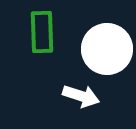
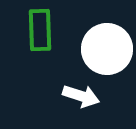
green rectangle: moved 2 px left, 2 px up
